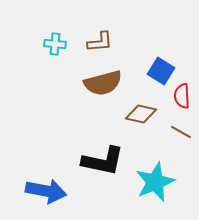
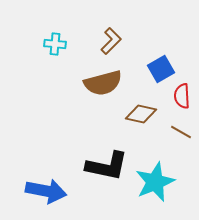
brown L-shape: moved 11 px right, 1 px up; rotated 40 degrees counterclockwise
blue square: moved 2 px up; rotated 28 degrees clockwise
black L-shape: moved 4 px right, 5 px down
